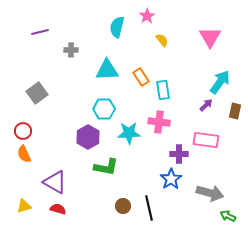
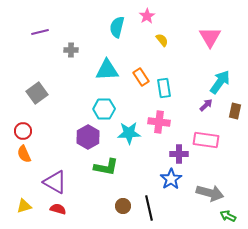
cyan rectangle: moved 1 px right, 2 px up
